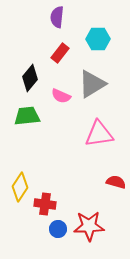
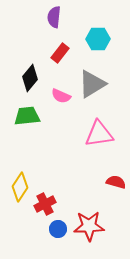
purple semicircle: moved 3 px left
red cross: rotated 35 degrees counterclockwise
